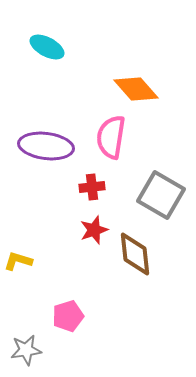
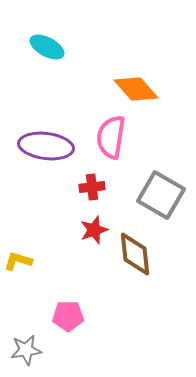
pink pentagon: rotated 16 degrees clockwise
